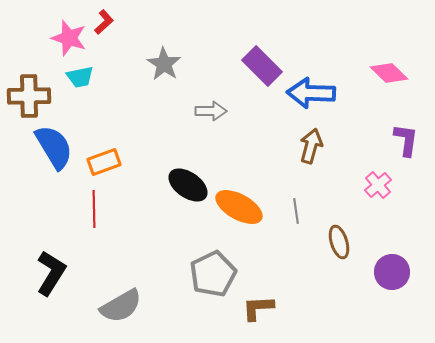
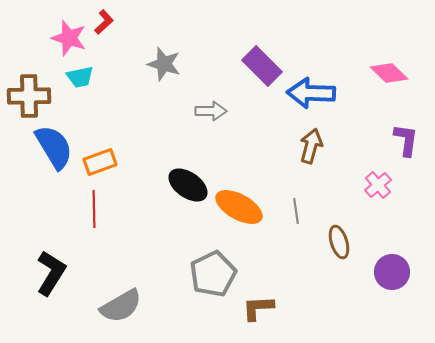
gray star: rotated 16 degrees counterclockwise
orange rectangle: moved 4 px left
